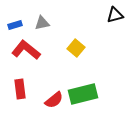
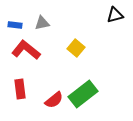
blue rectangle: rotated 24 degrees clockwise
green rectangle: rotated 24 degrees counterclockwise
